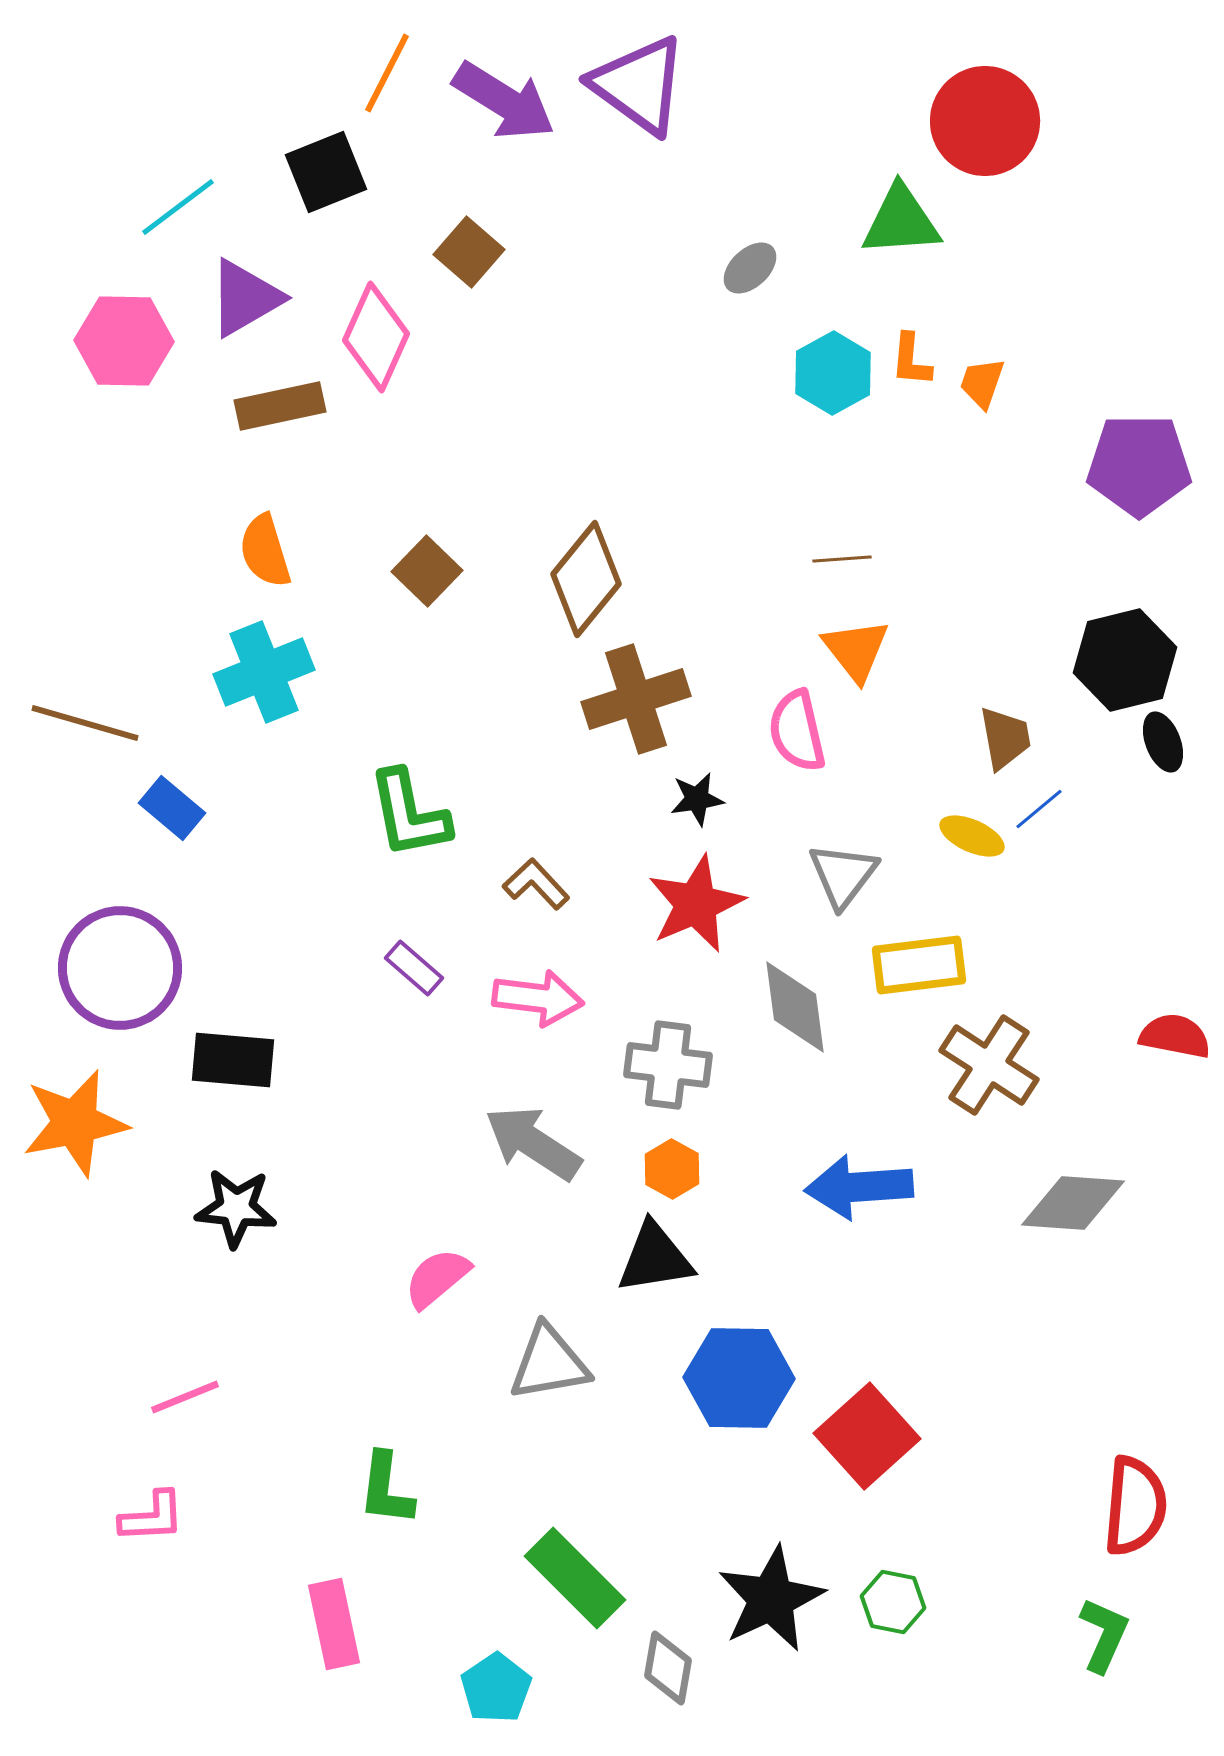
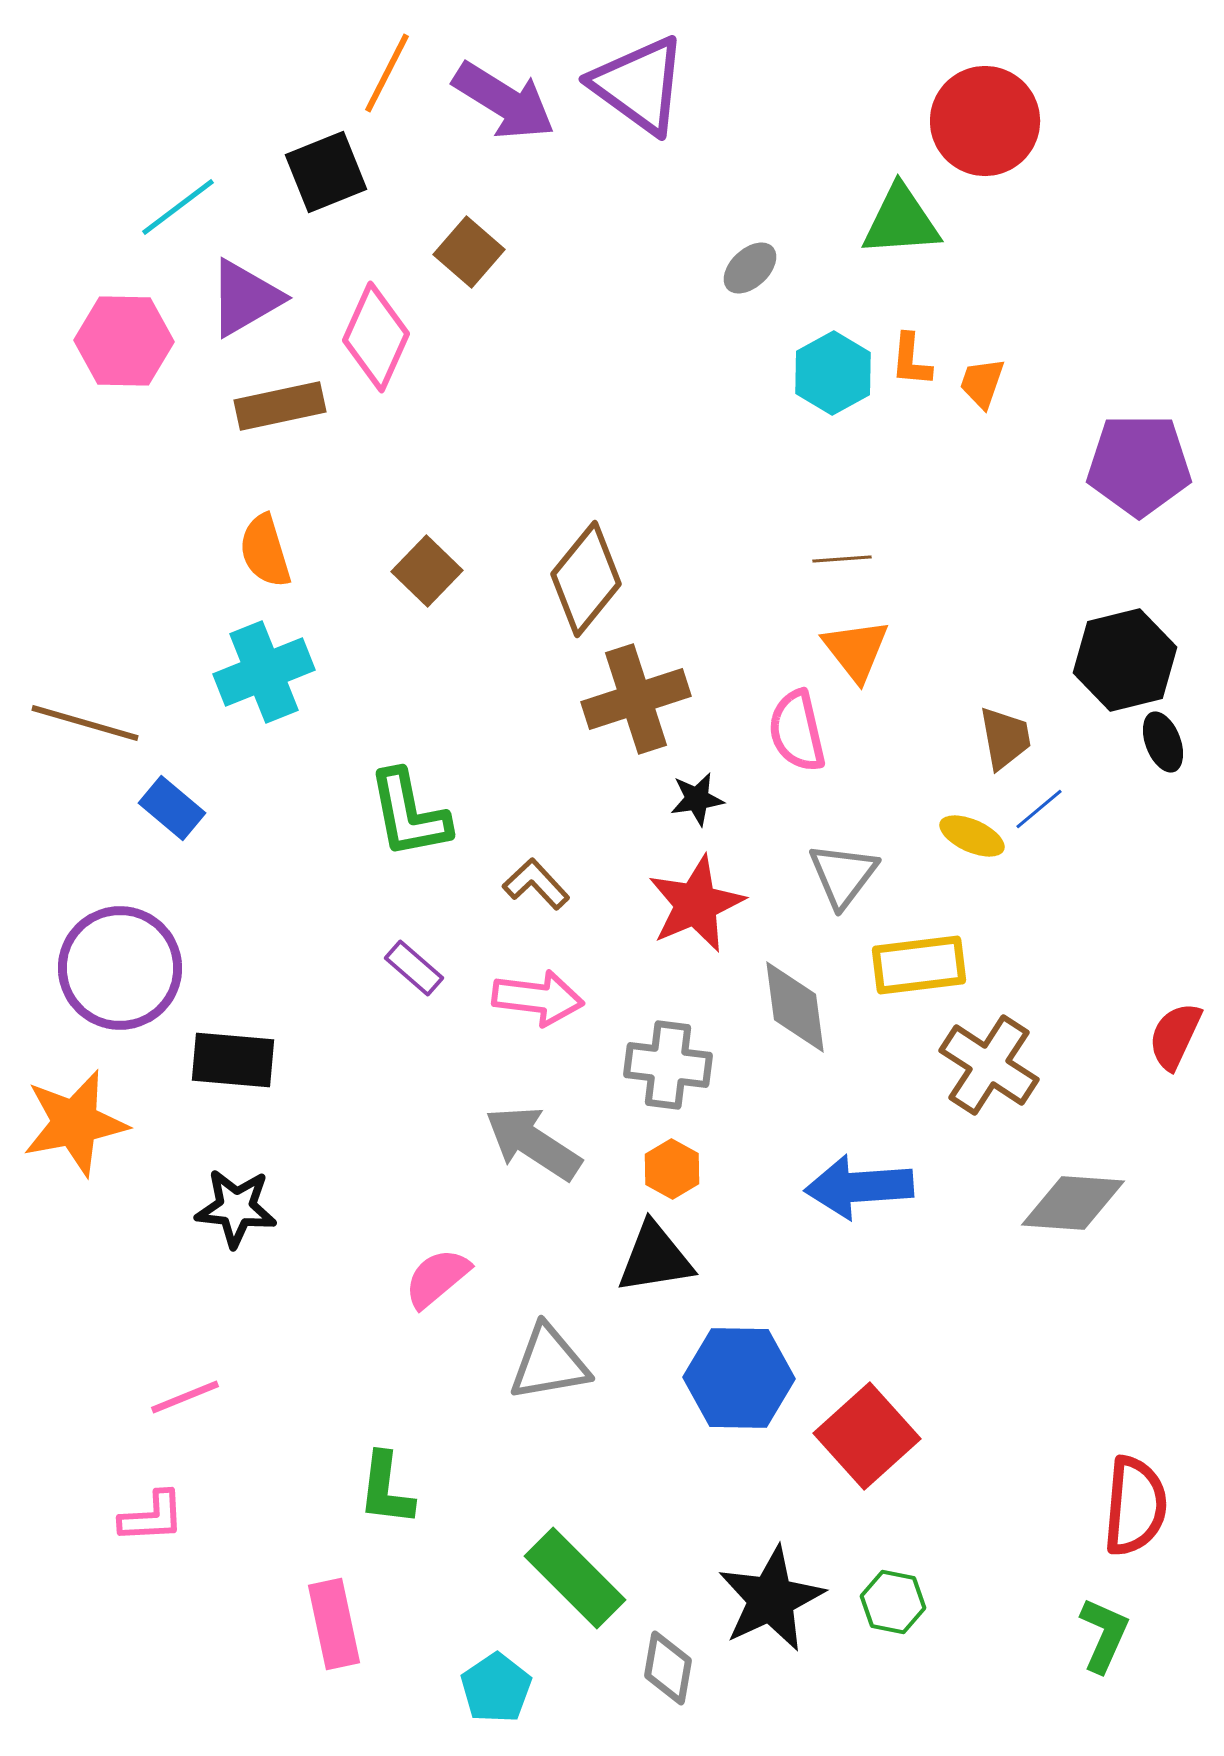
red semicircle at (1175, 1036): rotated 76 degrees counterclockwise
